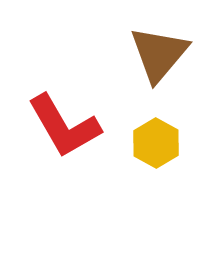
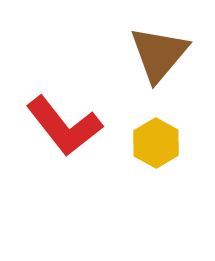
red L-shape: rotated 8 degrees counterclockwise
